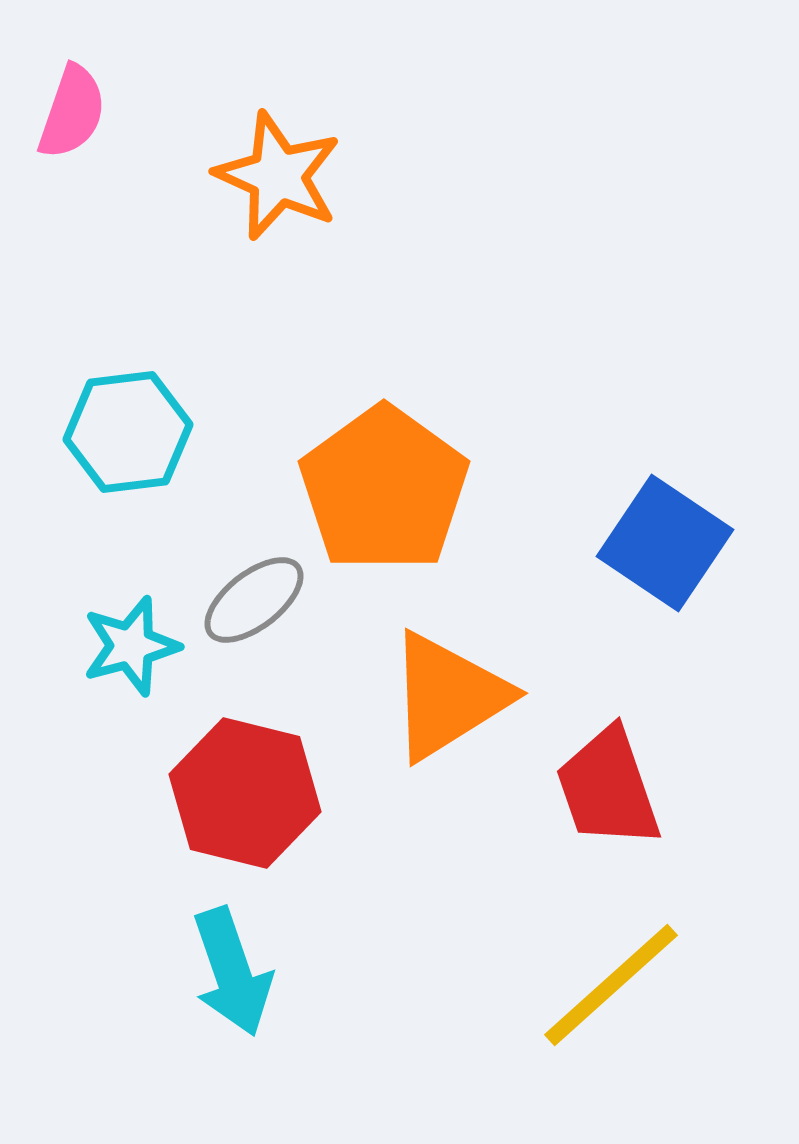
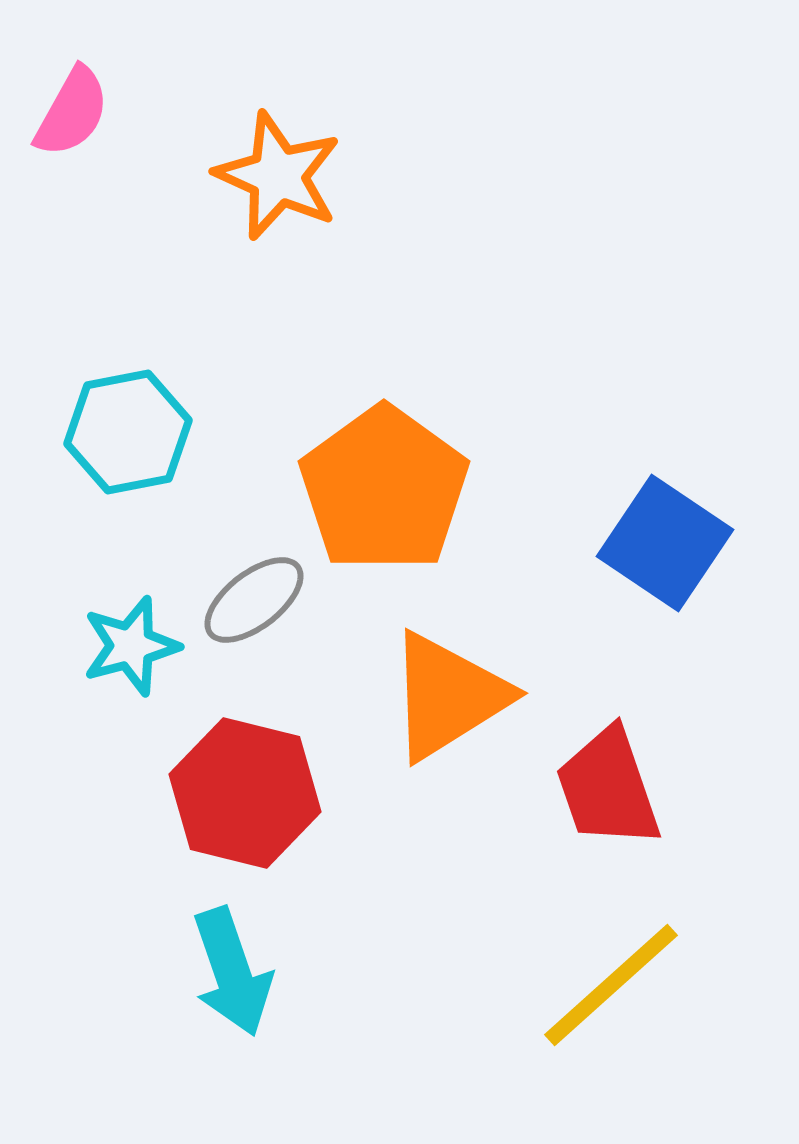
pink semicircle: rotated 10 degrees clockwise
cyan hexagon: rotated 4 degrees counterclockwise
